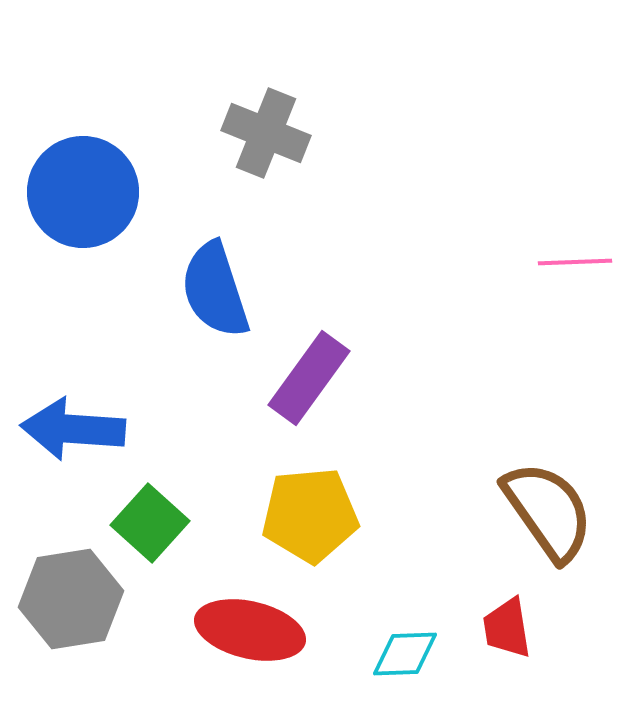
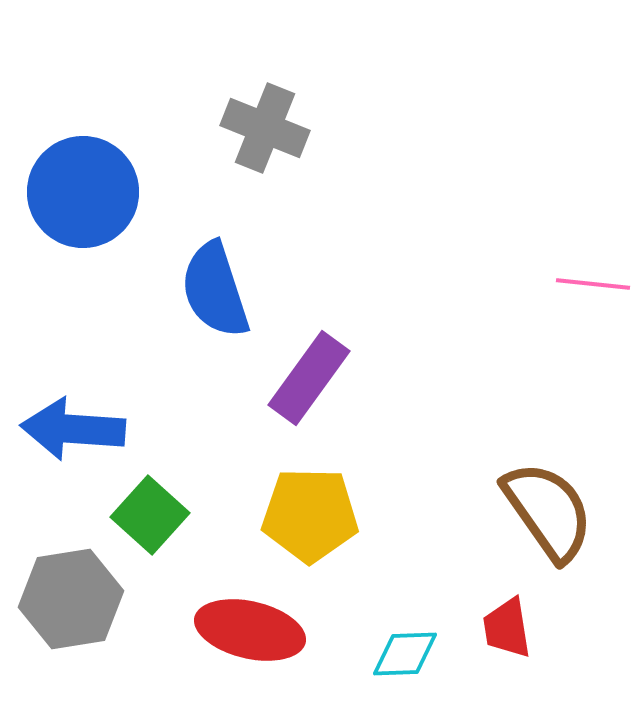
gray cross: moved 1 px left, 5 px up
pink line: moved 18 px right, 22 px down; rotated 8 degrees clockwise
yellow pentagon: rotated 6 degrees clockwise
green square: moved 8 px up
